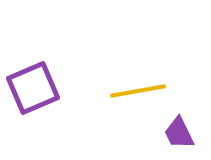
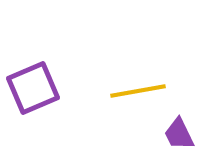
purple trapezoid: moved 1 px down
